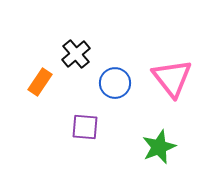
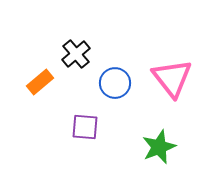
orange rectangle: rotated 16 degrees clockwise
